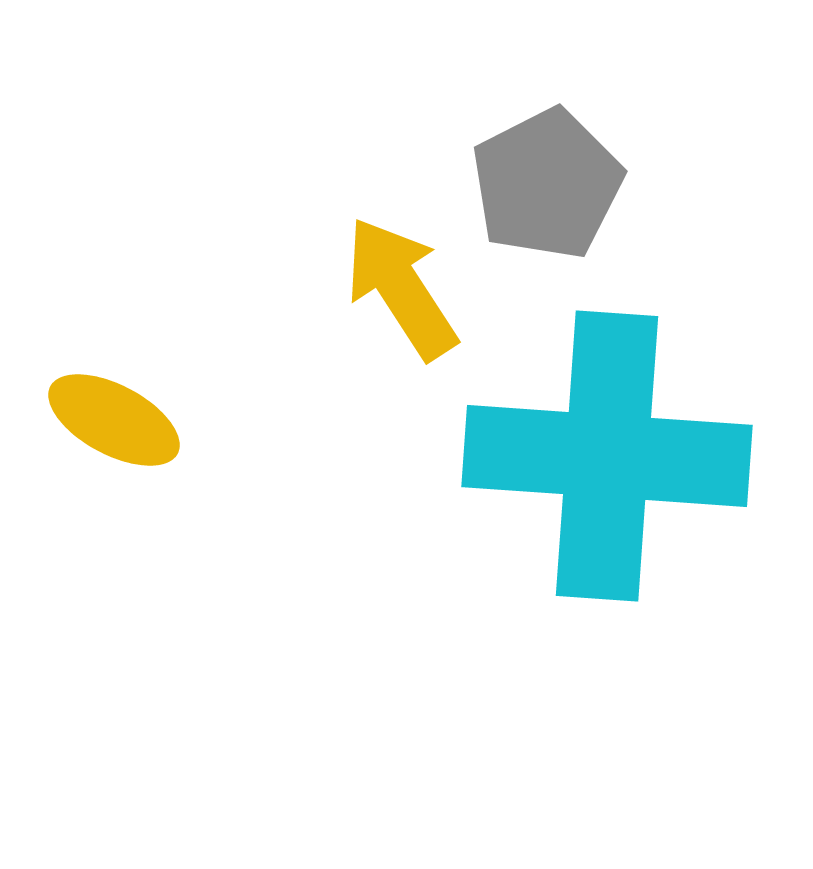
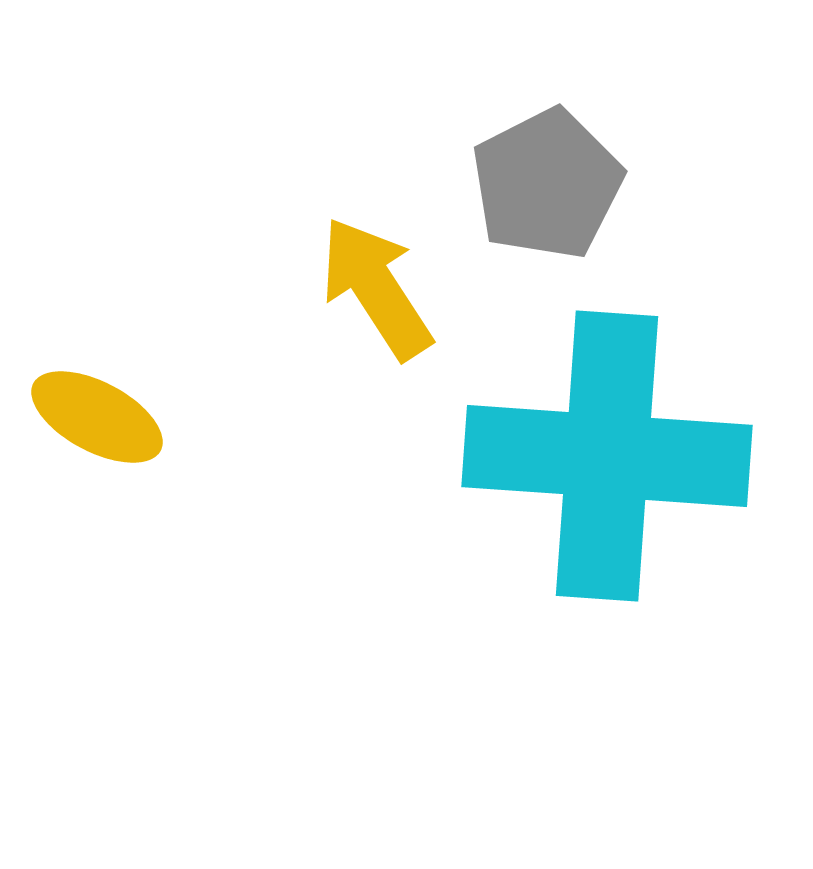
yellow arrow: moved 25 px left
yellow ellipse: moved 17 px left, 3 px up
